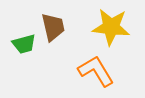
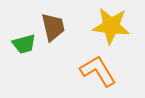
yellow star: moved 1 px up
orange L-shape: moved 2 px right
